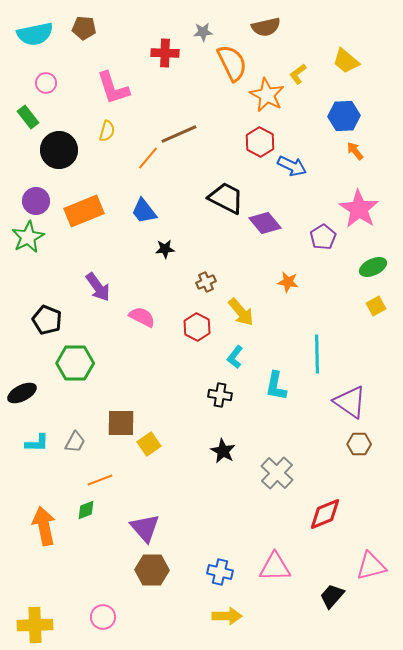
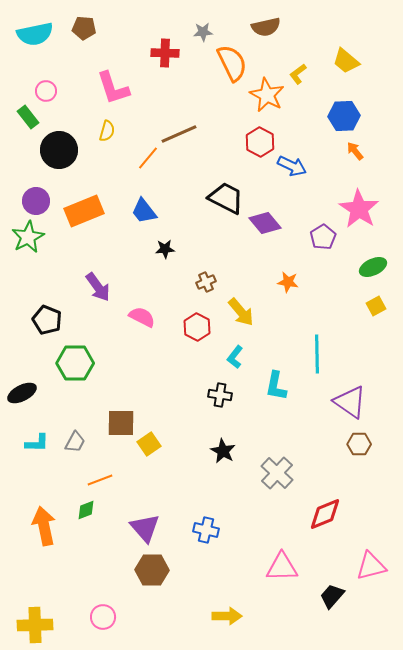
pink circle at (46, 83): moved 8 px down
pink triangle at (275, 567): moved 7 px right
blue cross at (220, 572): moved 14 px left, 42 px up
